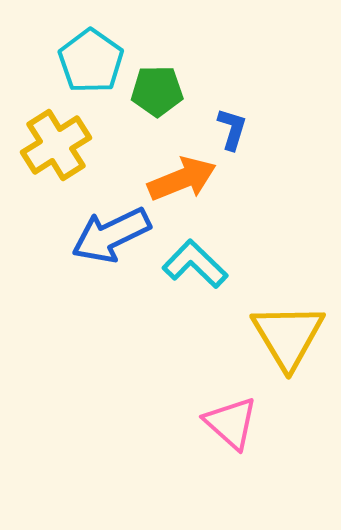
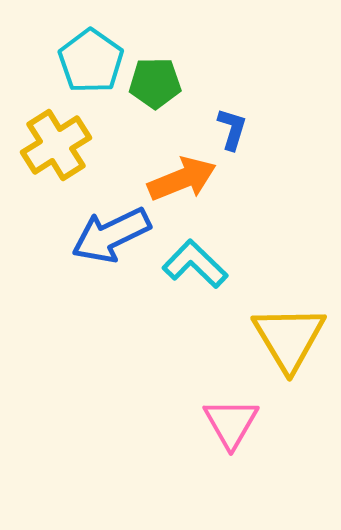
green pentagon: moved 2 px left, 8 px up
yellow triangle: moved 1 px right, 2 px down
pink triangle: rotated 18 degrees clockwise
